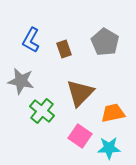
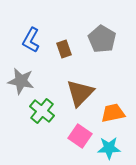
gray pentagon: moved 3 px left, 3 px up
